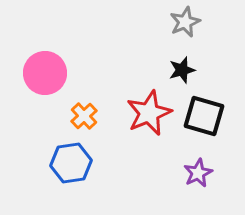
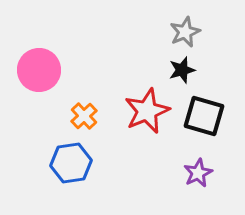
gray star: moved 10 px down
pink circle: moved 6 px left, 3 px up
red star: moved 2 px left, 2 px up
